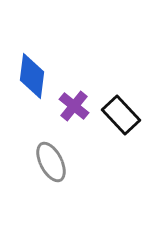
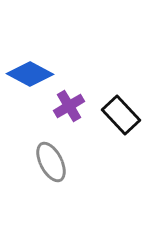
blue diamond: moved 2 px left, 2 px up; rotated 69 degrees counterclockwise
purple cross: moved 5 px left; rotated 20 degrees clockwise
